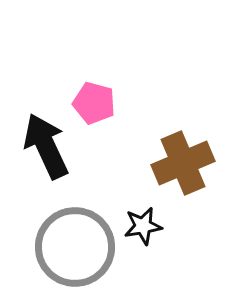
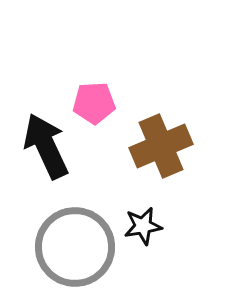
pink pentagon: rotated 18 degrees counterclockwise
brown cross: moved 22 px left, 17 px up
